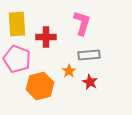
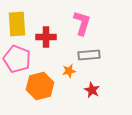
orange star: rotated 24 degrees clockwise
red star: moved 2 px right, 8 px down
